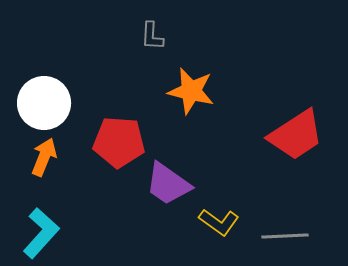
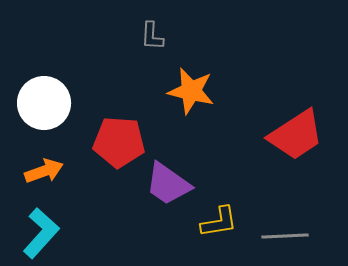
orange arrow: moved 14 px down; rotated 48 degrees clockwise
yellow L-shape: rotated 45 degrees counterclockwise
